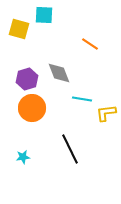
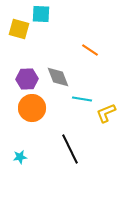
cyan square: moved 3 px left, 1 px up
orange line: moved 6 px down
gray diamond: moved 1 px left, 4 px down
purple hexagon: rotated 15 degrees clockwise
yellow L-shape: rotated 15 degrees counterclockwise
cyan star: moved 3 px left
